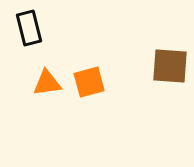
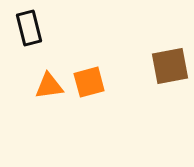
brown square: rotated 15 degrees counterclockwise
orange triangle: moved 2 px right, 3 px down
